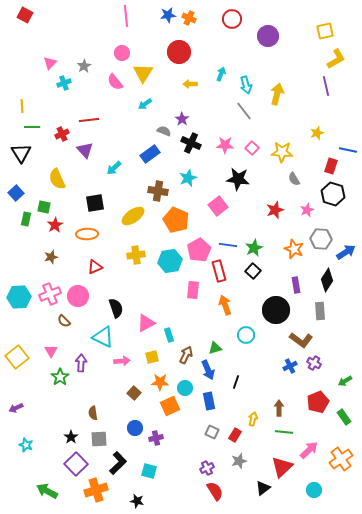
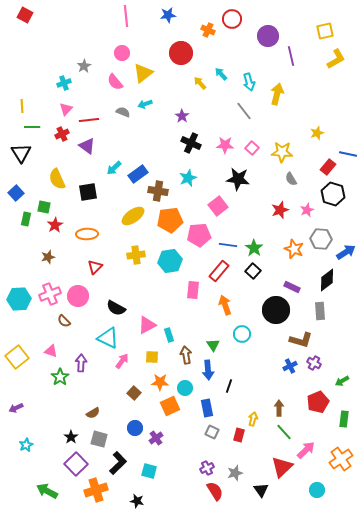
orange cross at (189, 18): moved 19 px right, 12 px down
red circle at (179, 52): moved 2 px right, 1 px down
pink triangle at (50, 63): moved 16 px right, 46 px down
yellow triangle at (143, 73): rotated 20 degrees clockwise
cyan arrow at (221, 74): rotated 64 degrees counterclockwise
yellow arrow at (190, 84): moved 10 px right, 1 px up; rotated 48 degrees clockwise
cyan arrow at (246, 85): moved 3 px right, 3 px up
purple line at (326, 86): moved 35 px left, 30 px up
cyan arrow at (145, 104): rotated 16 degrees clockwise
purple star at (182, 119): moved 3 px up
gray semicircle at (164, 131): moved 41 px left, 19 px up
purple triangle at (85, 150): moved 2 px right, 4 px up; rotated 12 degrees counterclockwise
blue line at (348, 150): moved 4 px down
blue rectangle at (150, 154): moved 12 px left, 20 px down
red rectangle at (331, 166): moved 3 px left, 1 px down; rotated 21 degrees clockwise
gray semicircle at (294, 179): moved 3 px left
black square at (95, 203): moved 7 px left, 11 px up
red star at (275, 210): moved 5 px right
orange pentagon at (176, 220): moved 6 px left; rotated 30 degrees counterclockwise
green star at (254, 248): rotated 12 degrees counterclockwise
pink pentagon at (199, 250): moved 15 px up; rotated 25 degrees clockwise
brown star at (51, 257): moved 3 px left
red triangle at (95, 267): rotated 21 degrees counterclockwise
red rectangle at (219, 271): rotated 55 degrees clockwise
black diamond at (327, 280): rotated 20 degrees clockwise
purple rectangle at (296, 285): moved 4 px left, 2 px down; rotated 56 degrees counterclockwise
cyan hexagon at (19, 297): moved 2 px down
black semicircle at (116, 308): rotated 138 degrees clockwise
pink triangle at (146, 323): moved 1 px right, 2 px down
cyan circle at (246, 335): moved 4 px left, 1 px up
cyan triangle at (103, 337): moved 5 px right, 1 px down
brown L-shape at (301, 340): rotated 20 degrees counterclockwise
green triangle at (215, 348): moved 2 px left, 3 px up; rotated 48 degrees counterclockwise
pink triangle at (51, 351): rotated 40 degrees counterclockwise
brown arrow at (186, 355): rotated 36 degrees counterclockwise
yellow square at (152, 357): rotated 16 degrees clockwise
pink arrow at (122, 361): rotated 49 degrees counterclockwise
blue arrow at (208, 370): rotated 18 degrees clockwise
green arrow at (345, 381): moved 3 px left
black line at (236, 382): moved 7 px left, 4 px down
blue rectangle at (209, 401): moved 2 px left, 7 px down
brown semicircle at (93, 413): rotated 112 degrees counterclockwise
green rectangle at (344, 417): moved 2 px down; rotated 42 degrees clockwise
green line at (284, 432): rotated 42 degrees clockwise
red rectangle at (235, 435): moved 4 px right; rotated 16 degrees counterclockwise
purple cross at (156, 438): rotated 24 degrees counterclockwise
gray square at (99, 439): rotated 18 degrees clockwise
cyan star at (26, 445): rotated 24 degrees clockwise
pink arrow at (309, 450): moved 3 px left
gray star at (239, 461): moved 4 px left, 12 px down
black triangle at (263, 488): moved 2 px left, 2 px down; rotated 28 degrees counterclockwise
cyan circle at (314, 490): moved 3 px right
